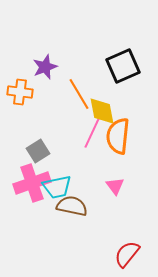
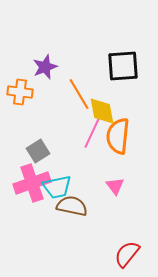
black square: rotated 20 degrees clockwise
